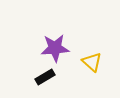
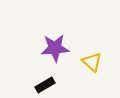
black rectangle: moved 8 px down
